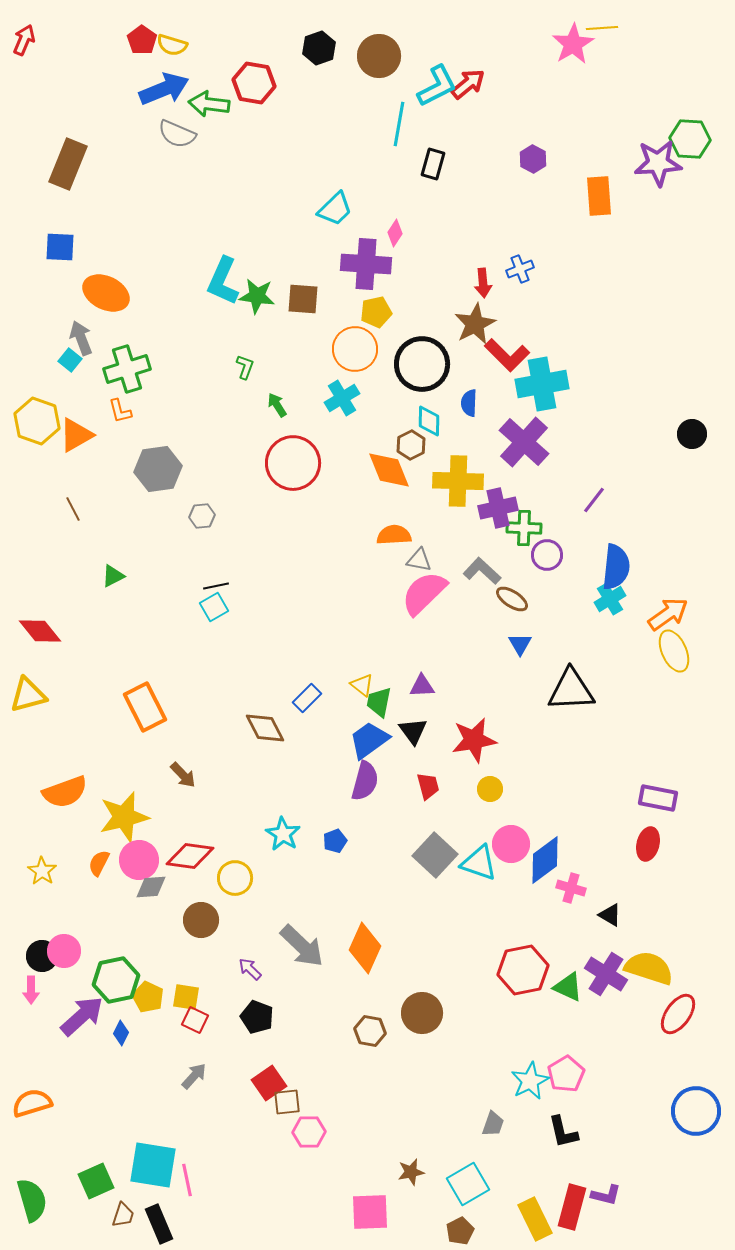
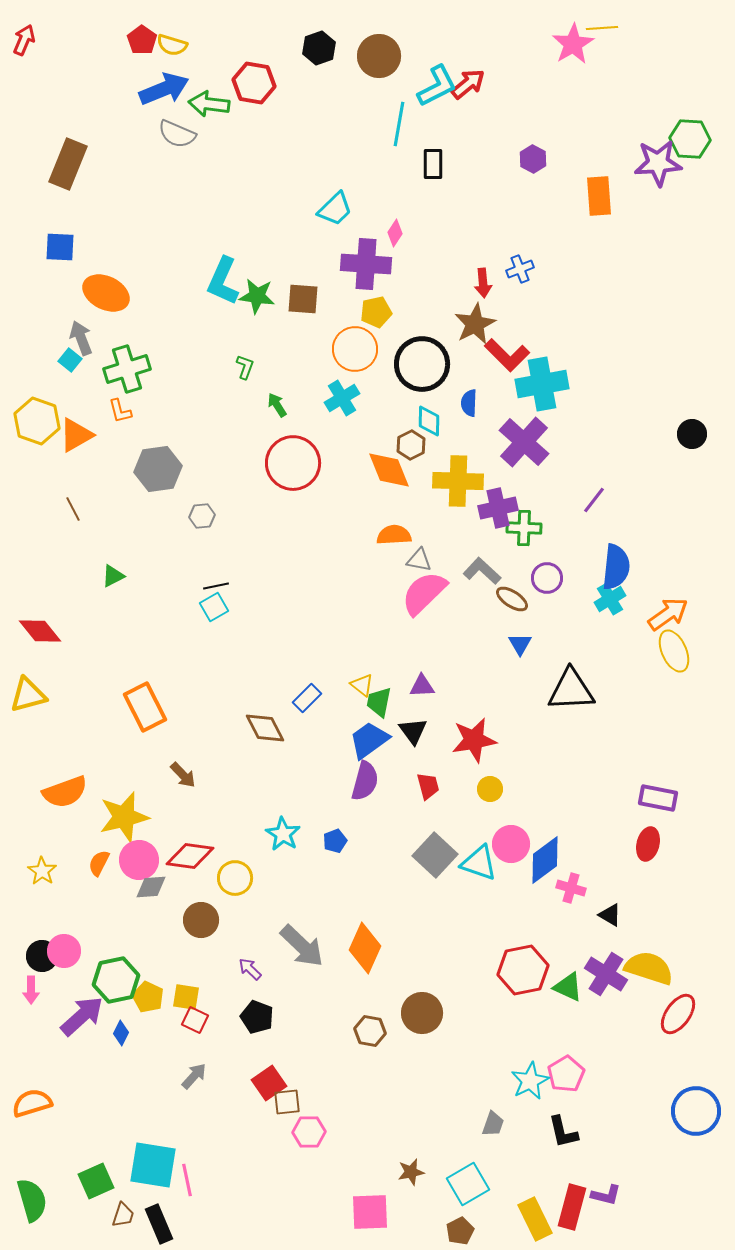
black rectangle at (433, 164): rotated 16 degrees counterclockwise
purple circle at (547, 555): moved 23 px down
